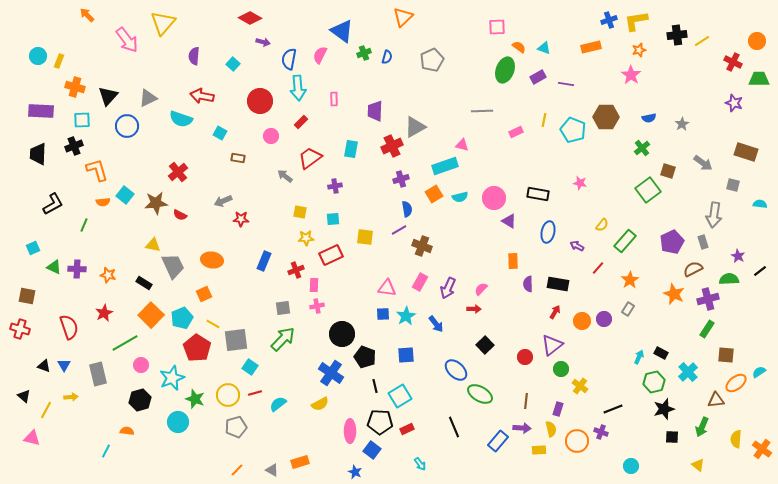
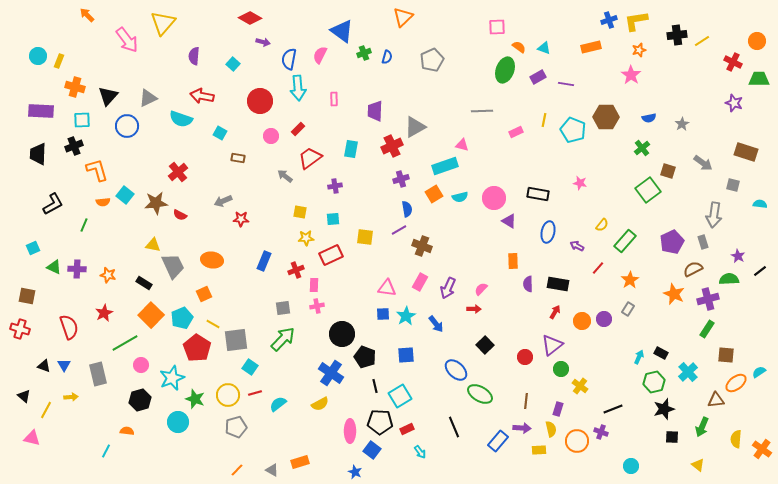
red rectangle at (301, 122): moved 3 px left, 7 px down
cyan arrow at (420, 464): moved 12 px up
